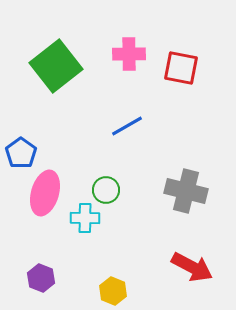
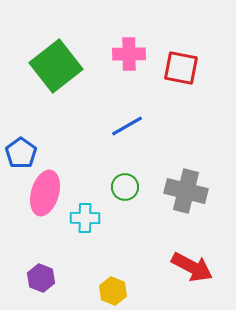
green circle: moved 19 px right, 3 px up
